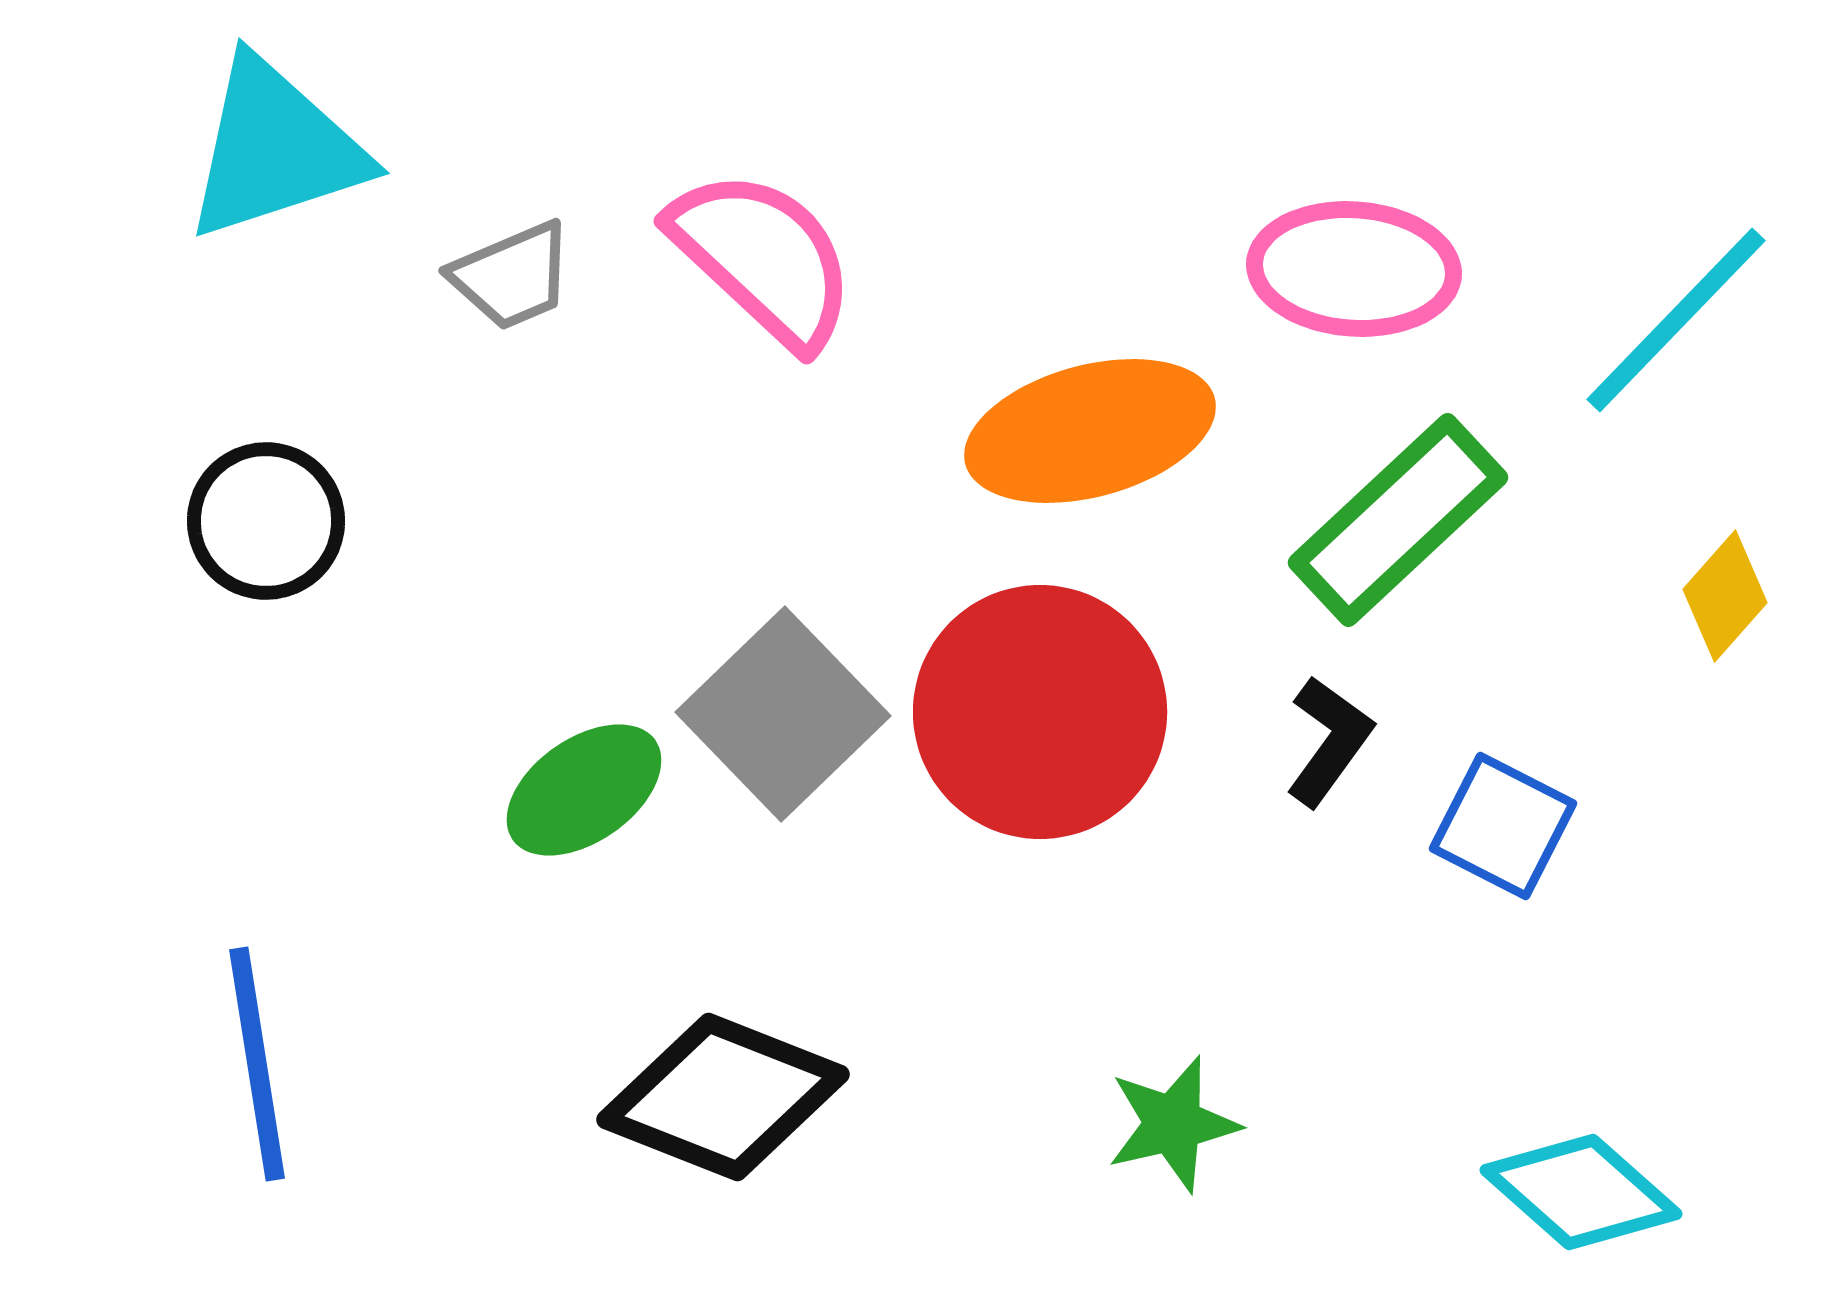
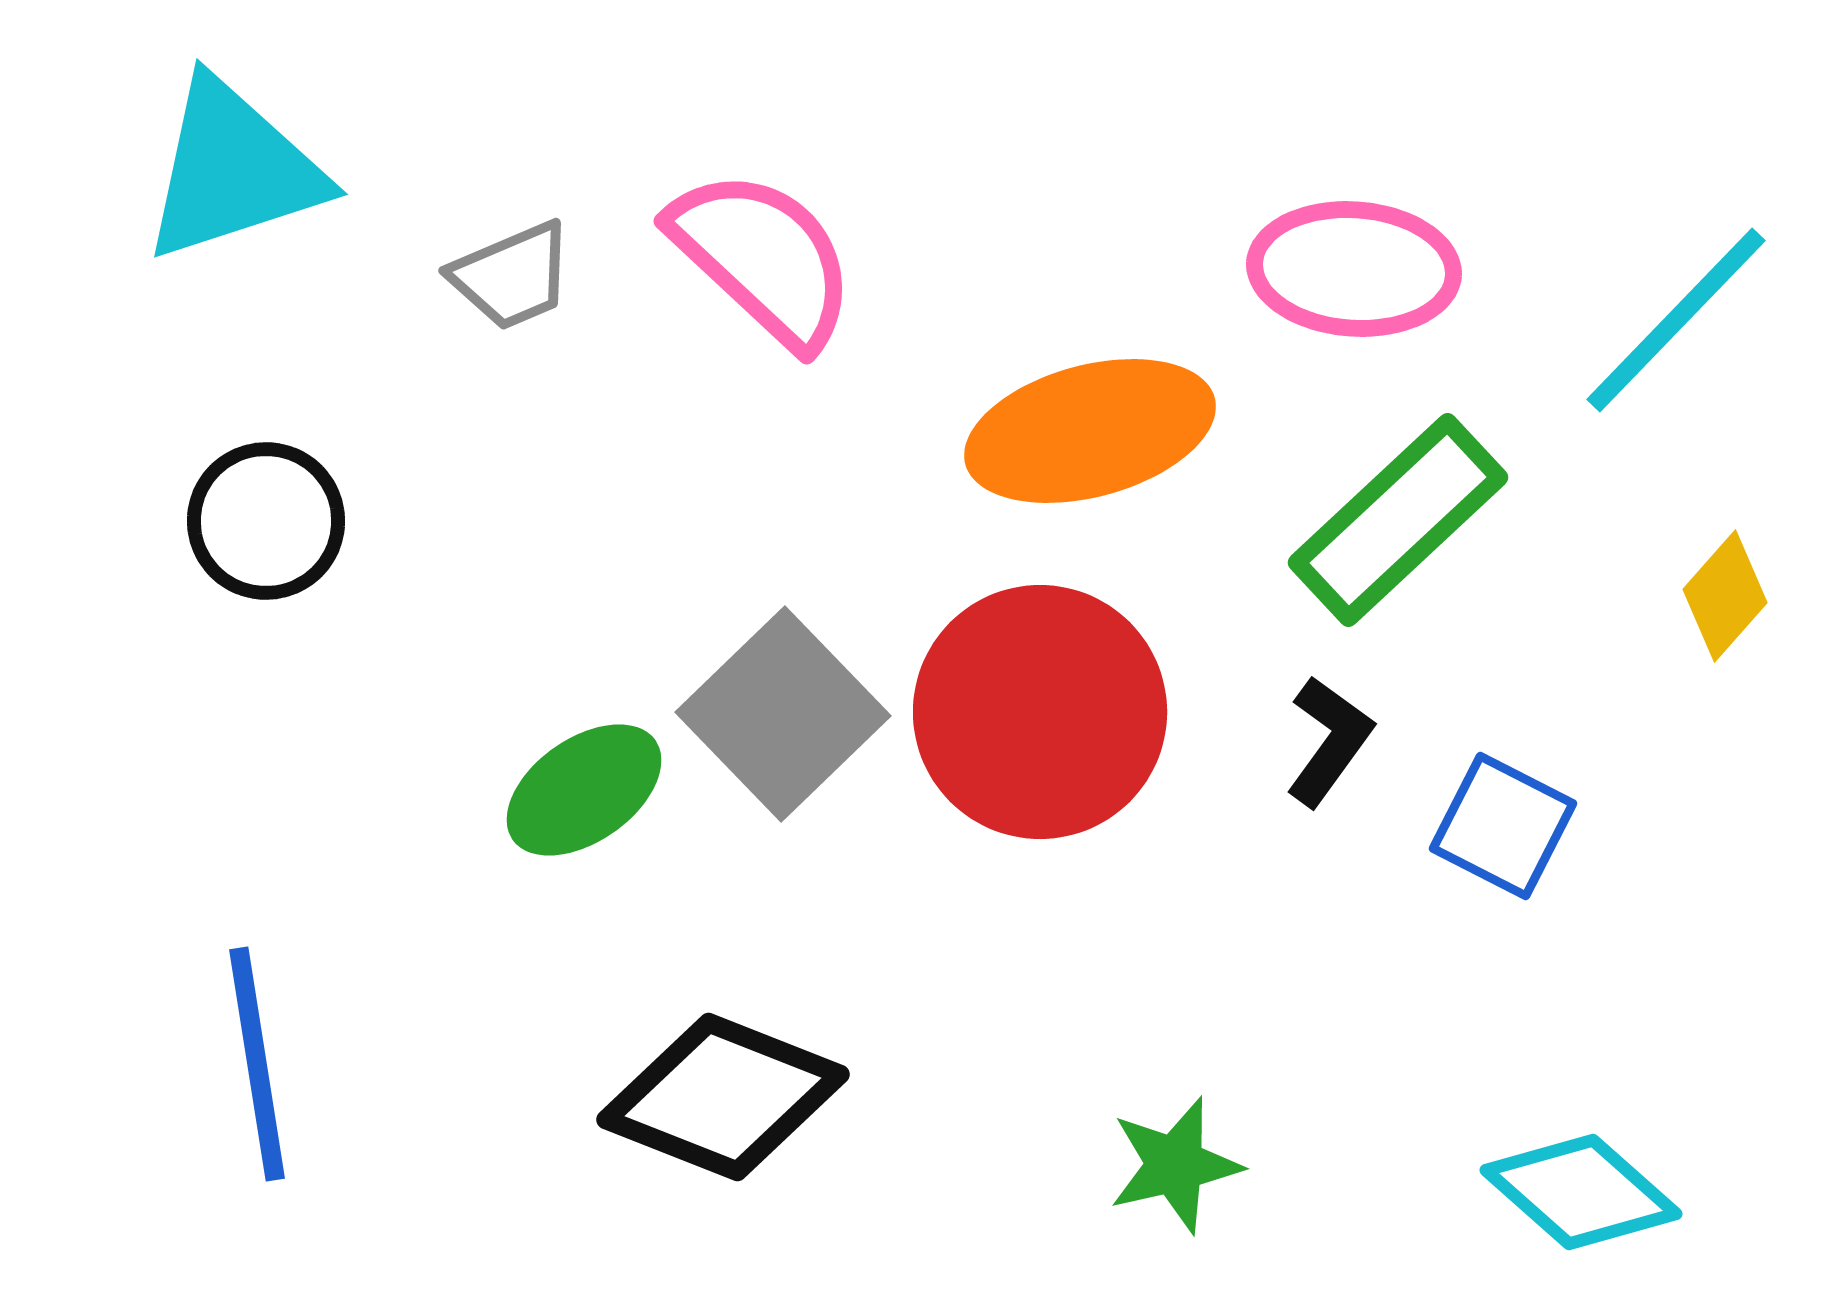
cyan triangle: moved 42 px left, 21 px down
green star: moved 2 px right, 41 px down
